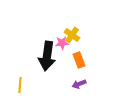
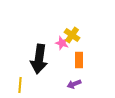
pink star: rotated 24 degrees clockwise
black arrow: moved 8 px left, 3 px down
orange rectangle: rotated 21 degrees clockwise
purple arrow: moved 5 px left
